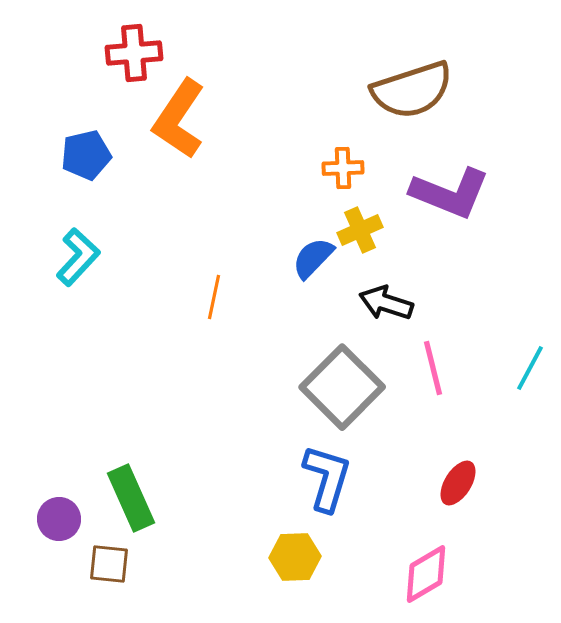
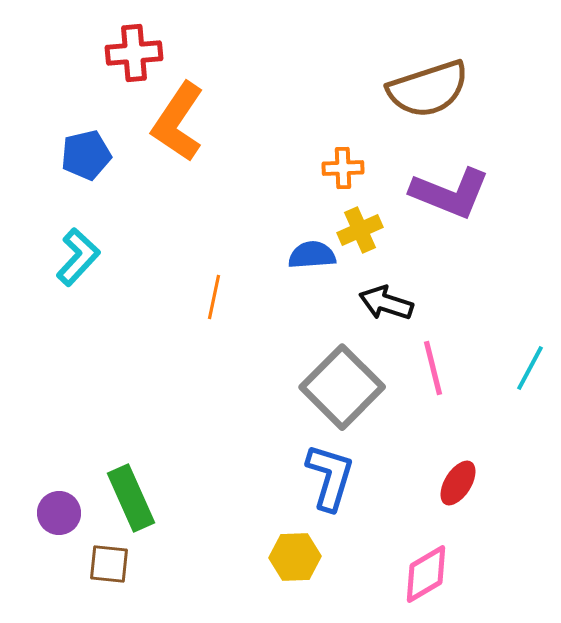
brown semicircle: moved 16 px right, 1 px up
orange L-shape: moved 1 px left, 3 px down
blue semicircle: moved 1 px left, 3 px up; rotated 42 degrees clockwise
blue L-shape: moved 3 px right, 1 px up
purple circle: moved 6 px up
